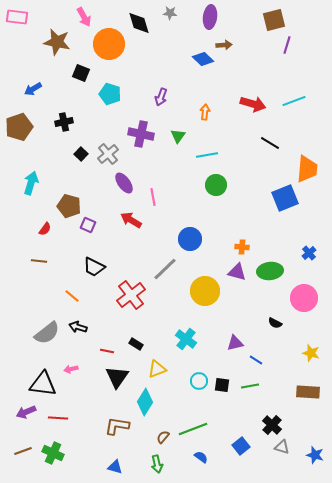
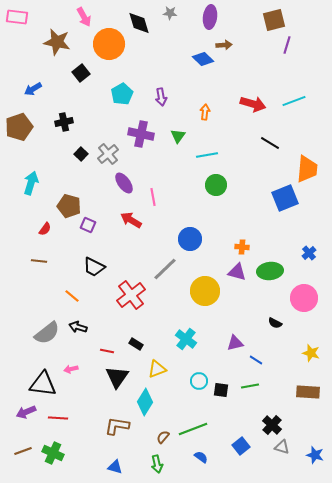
black square at (81, 73): rotated 30 degrees clockwise
cyan pentagon at (110, 94): moved 12 px right; rotated 25 degrees clockwise
purple arrow at (161, 97): rotated 30 degrees counterclockwise
black square at (222, 385): moved 1 px left, 5 px down
